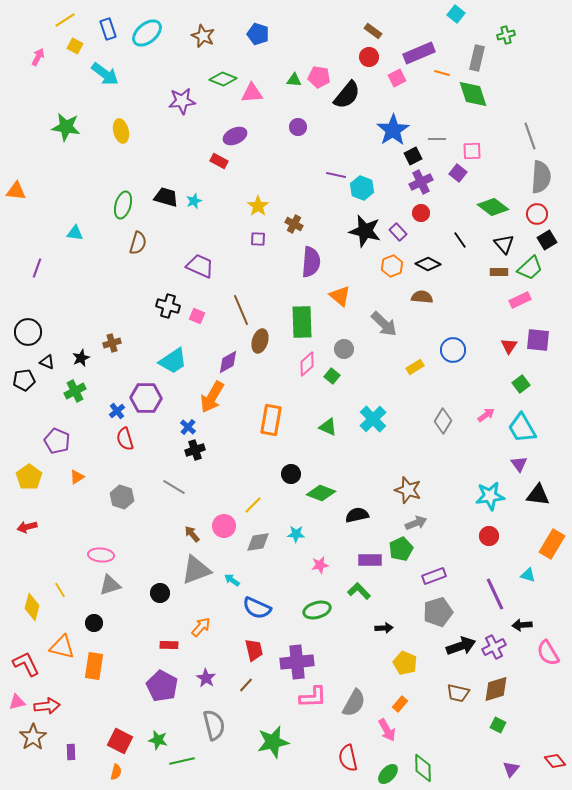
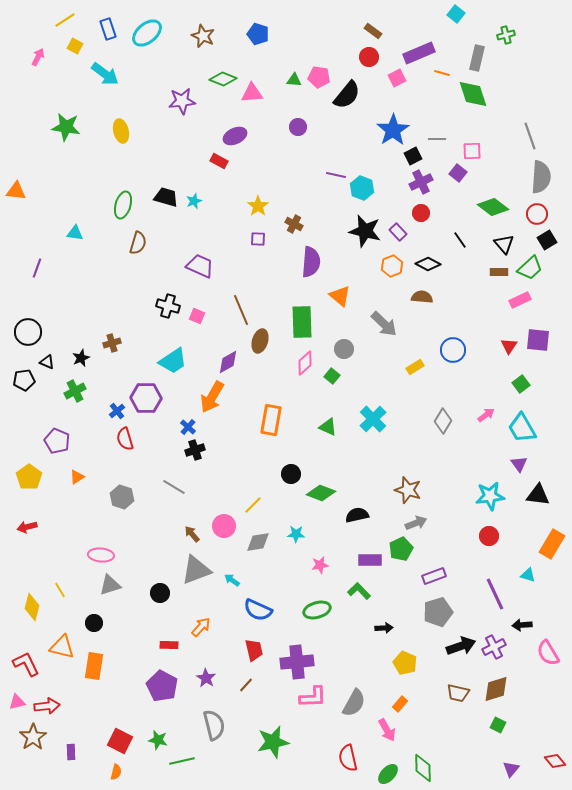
pink diamond at (307, 364): moved 2 px left, 1 px up
blue semicircle at (257, 608): moved 1 px right, 2 px down
